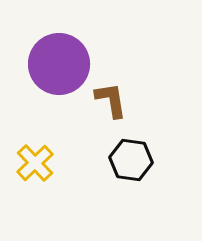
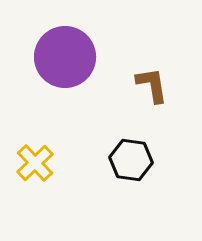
purple circle: moved 6 px right, 7 px up
brown L-shape: moved 41 px right, 15 px up
